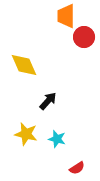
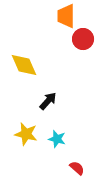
red circle: moved 1 px left, 2 px down
red semicircle: rotated 105 degrees counterclockwise
